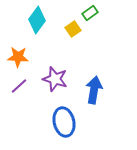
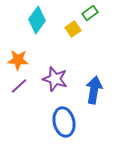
orange star: moved 3 px down
